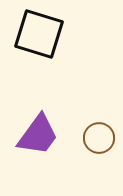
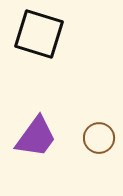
purple trapezoid: moved 2 px left, 2 px down
